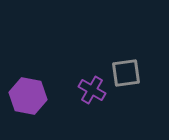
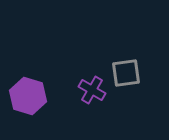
purple hexagon: rotated 6 degrees clockwise
